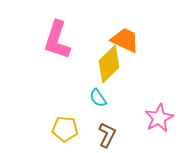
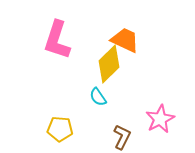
cyan semicircle: moved 1 px up
pink star: moved 1 px right, 1 px down
yellow pentagon: moved 5 px left
brown L-shape: moved 15 px right, 2 px down
